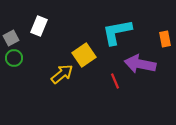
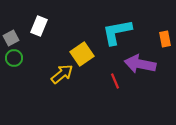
yellow square: moved 2 px left, 1 px up
